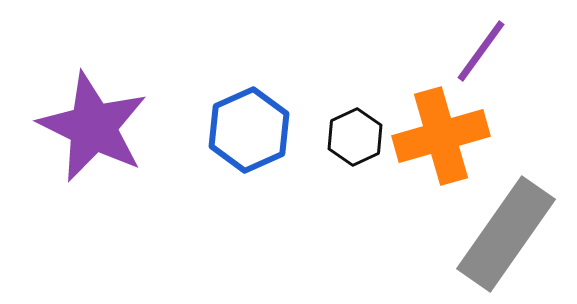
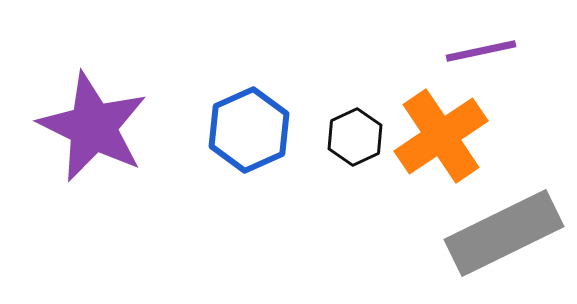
purple line: rotated 42 degrees clockwise
orange cross: rotated 18 degrees counterclockwise
gray rectangle: moved 2 px left, 1 px up; rotated 29 degrees clockwise
